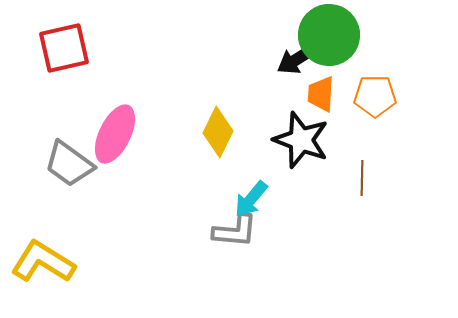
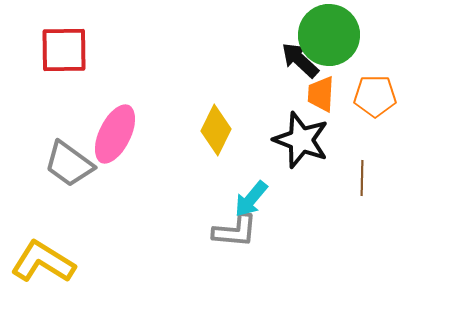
red square: moved 2 px down; rotated 12 degrees clockwise
black arrow: moved 3 px right, 1 px down; rotated 75 degrees clockwise
yellow diamond: moved 2 px left, 2 px up
